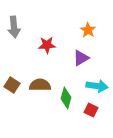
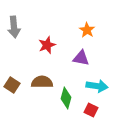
orange star: moved 1 px left
red star: rotated 18 degrees counterclockwise
purple triangle: rotated 42 degrees clockwise
brown semicircle: moved 2 px right, 3 px up
